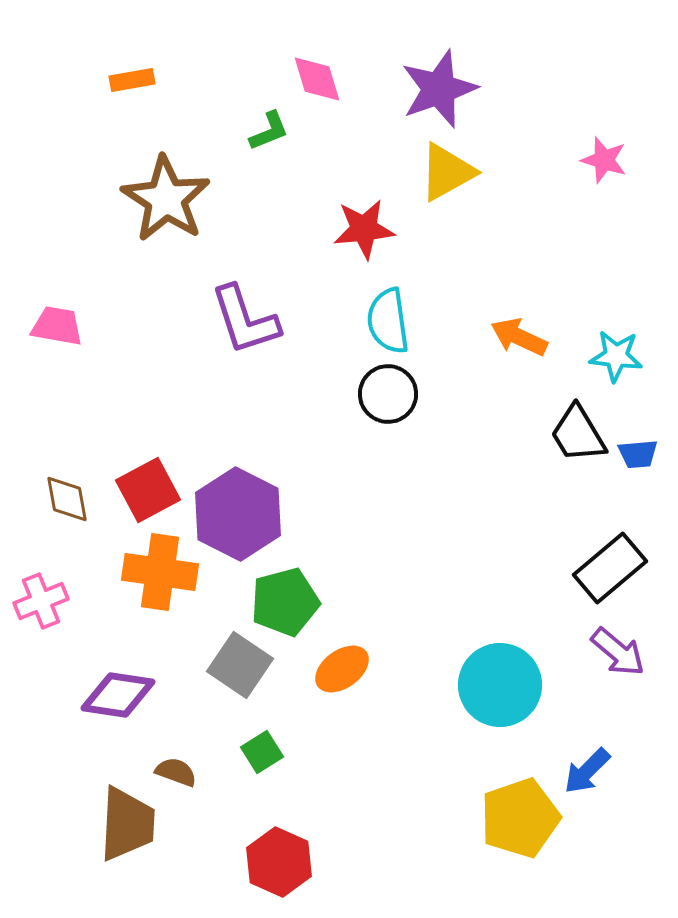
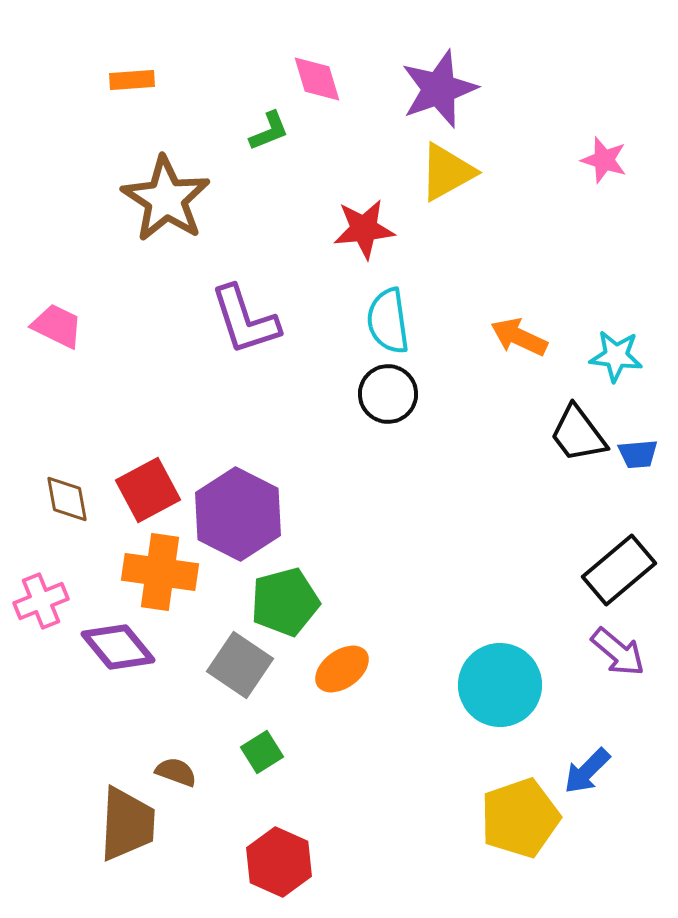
orange rectangle: rotated 6 degrees clockwise
pink trapezoid: rotated 16 degrees clockwise
black trapezoid: rotated 6 degrees counterclockwise
black rectangle: moved 9 px right, 2 px down
purple diamond: moved 48 px up; rotated 42 degrees clockwise
